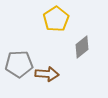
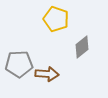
yellow pentagon: rotated 20 degrees counterclockwise
